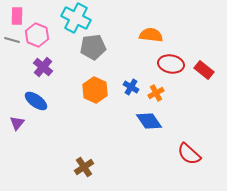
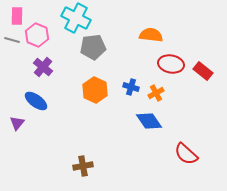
red rectangle: moved 1 px left, 1 px down
blue cross: rotated 14 degrees counterclockwise
red semicircle: moved 3 px left
brown cross: moved 1 px left, 1 px up; rotated 24 degrees clockwise
